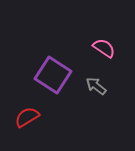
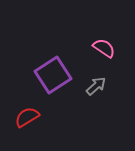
purple square: rotated 24 degrees clockwise
gray arrow: rotated 100 degrees clockwise
